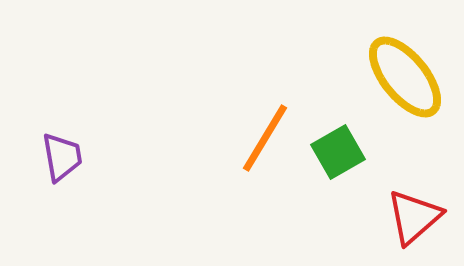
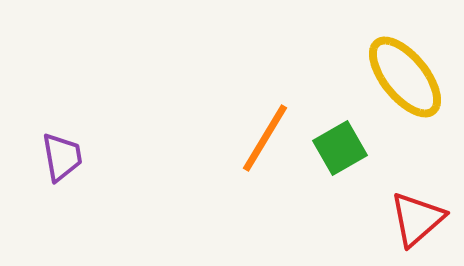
green square: moved 2 px right, 4 px up
red triangle: moved 3 px right, 2 px down
